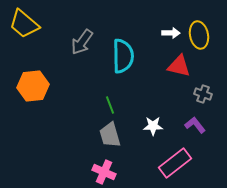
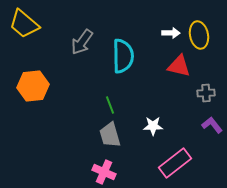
gray cross: moved 3 px right, 1 px up; rotated 24 degrees counterclockwise
purple L-shape: moved 17 px right
